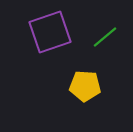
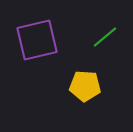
purple square: moved 13 px left, 8 px down; rotated 6 degrees clockwise
